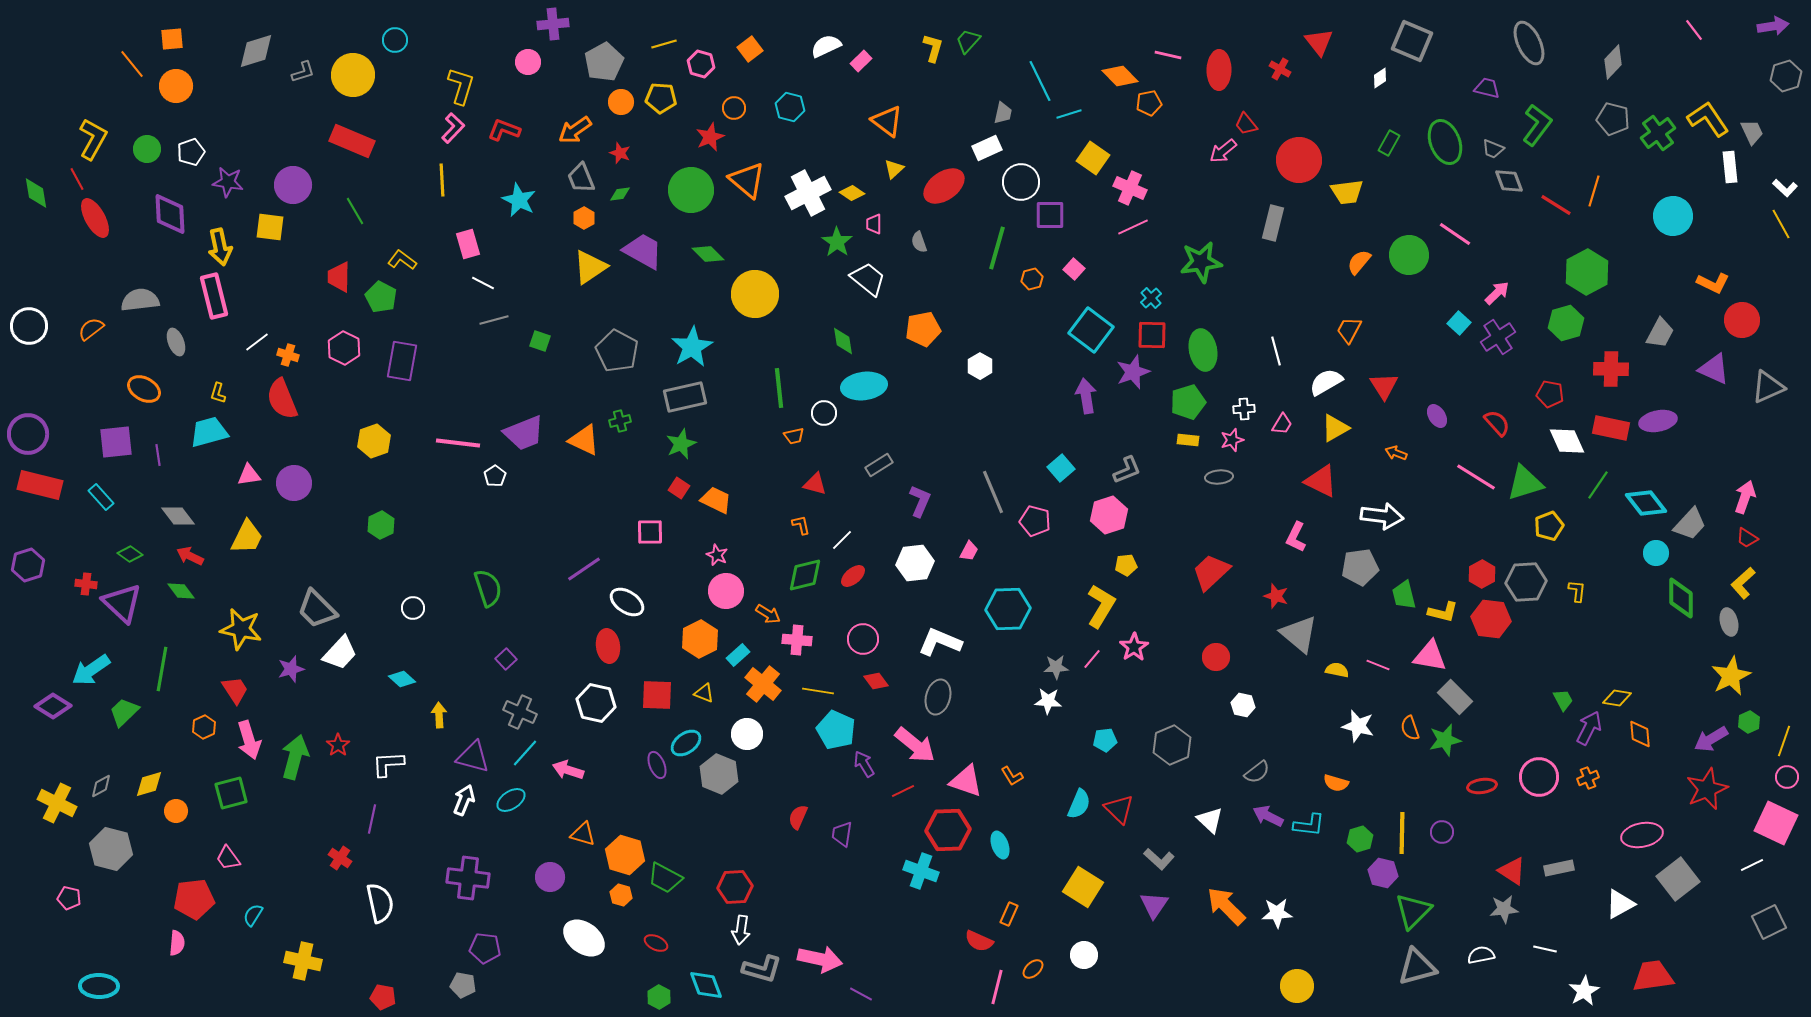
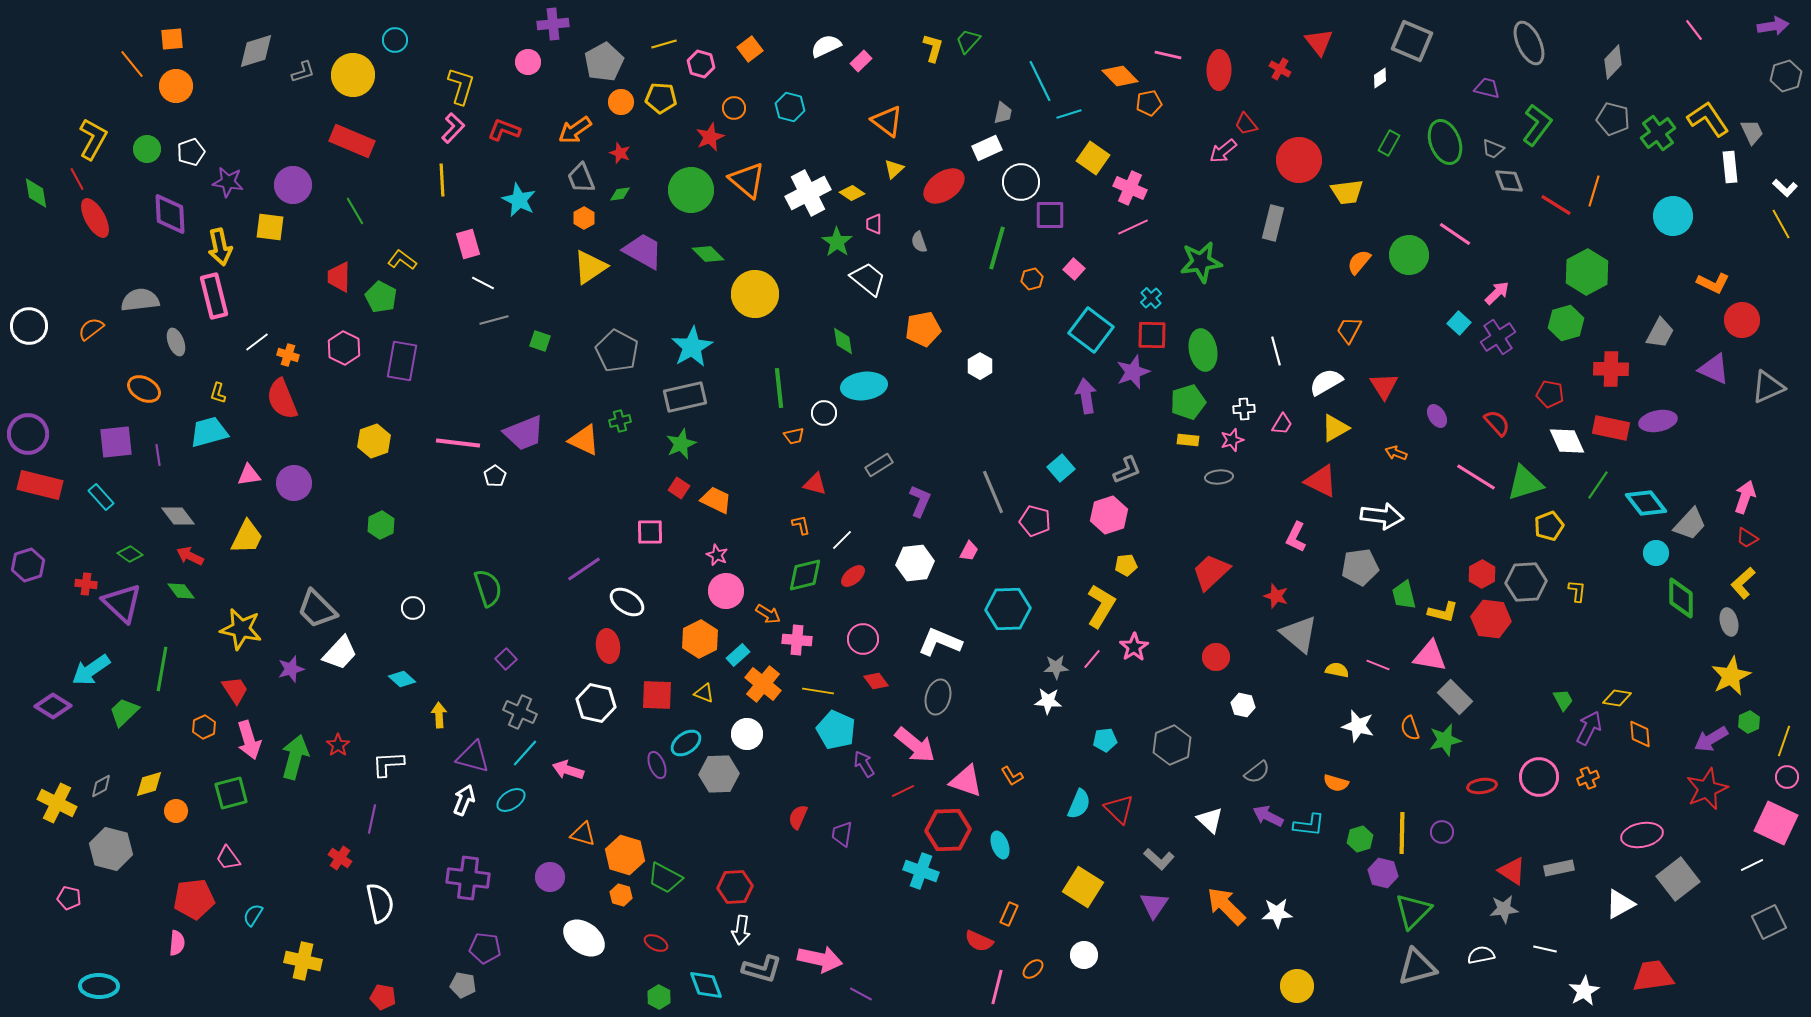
gray hexagon at (719, 774): rotated 24 degrees counterclockwise
